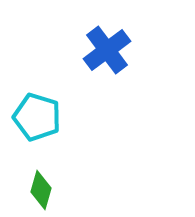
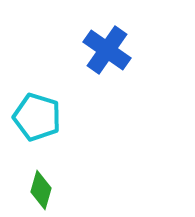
blue cross: rotated 18 degrees counterclockwise
